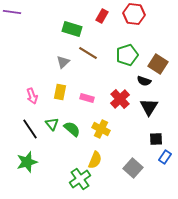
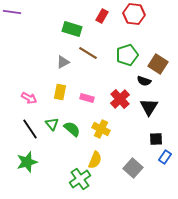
gray triangle: rotated 16 degrees clockwise
pink arrow: moved 3 px left, 2 px down; rotated 42 degrees counterclockwise
